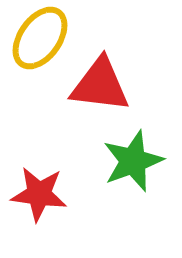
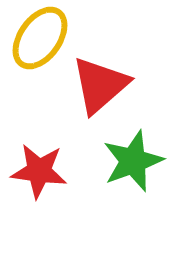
red triangle: rotated 48 degrees counterclockwise
red star: moved 23 px up
